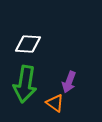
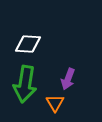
purple arrow: moved 1 px left, 3 px up
orange triangle: rotated 24 degrees clockwise
